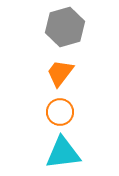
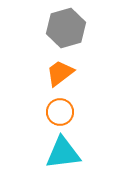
gray hexagon: moved 1 px right, 1 px down
orange trapezoid: rotated 16 degrees clockwise
